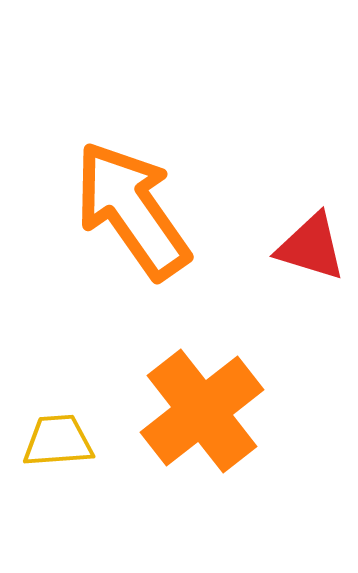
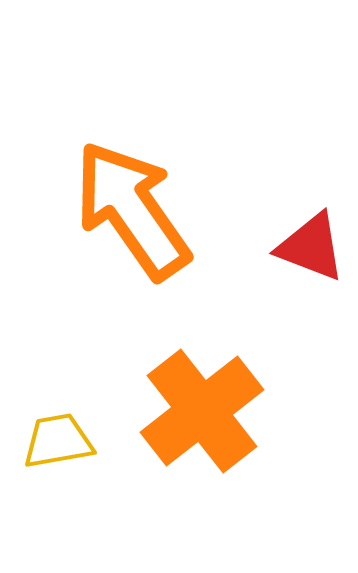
red triangle: rotated 4 degrees clockwise
yellow trapezoid: rotated 6 degrees counterclockwise
